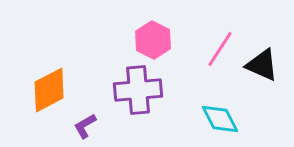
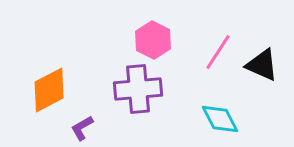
pink line: moved 2 px left, 3 px down
purple cross: moved 1 px up
purple L-shape: moved 3 px left, 2 px down
